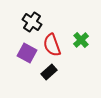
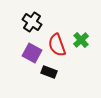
red semicircle: moved 5 px right
purple square: moved 5 px right
black rectangle: rotated 63 degrees clockwise
